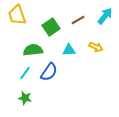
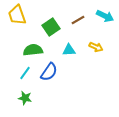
cyan arrow: rotated 78 degrees clockwise
